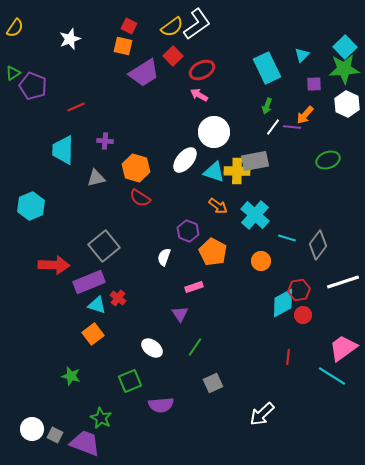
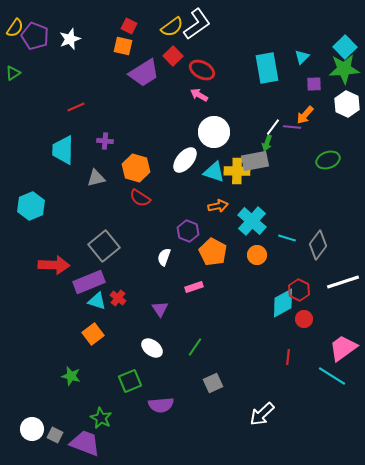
cyan triangle at (302, 55): moved 2 px down
cyan rectangle at (267, 68): rotated 16 degrees clockwise
red ellipse at (202, 70): rotated 55 degrees clockwise
purple pentagon at (33, 86): moved 2 px right, 50 px up
green arrow at (267, 106): moved 37 px down
orange arrow at (218, 206): rotated 48 degrees counterclockwise
cyan cross at (255, 215): moved 3 px left, 6 px down
orange circle at (261, 261): moved 4 px left, 6 px up
red hexagon at (299, 290): rotated 25 degrees counterclockwise
cyan triangle at (97, 305): moved 4 px up
purple triangle at (180, 314): moved 20 px left, 5 px up
red circle at (303, 315): moved 1 px right, 4 px down
